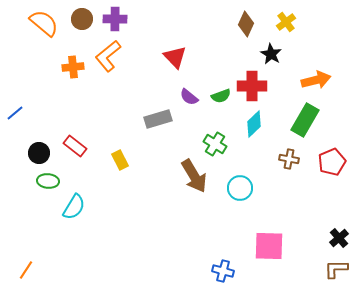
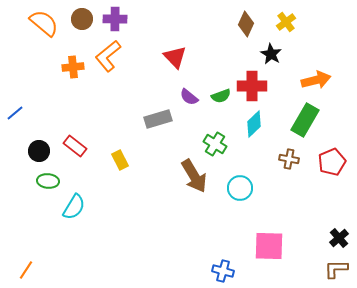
black circle: moved 2 px up
